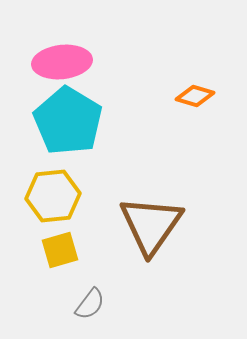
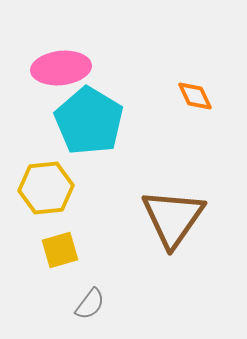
pink ellipse: moved 1 px left, 6 px down
orange diamond: rotated 48 degrees clockwise
cyan pentagon: moved 21 px right
yellow hexagon: moved 7 px left, 8 px up
brown triangle: moved 22 px right, 7 px up
